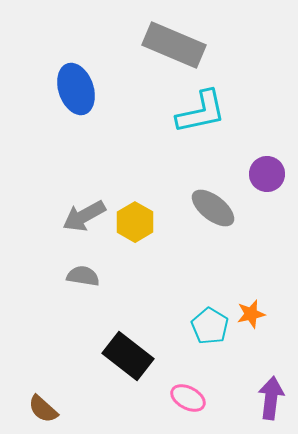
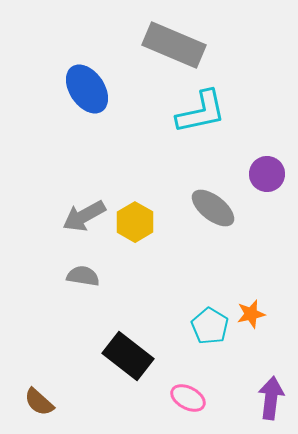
blue ellipse: moved 11 px right; rotated 15 degrees counterclockwise
brown semicircle: moved 4 px left, 7 px up
